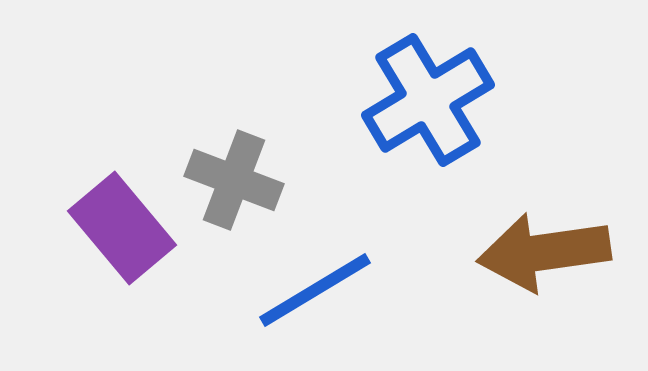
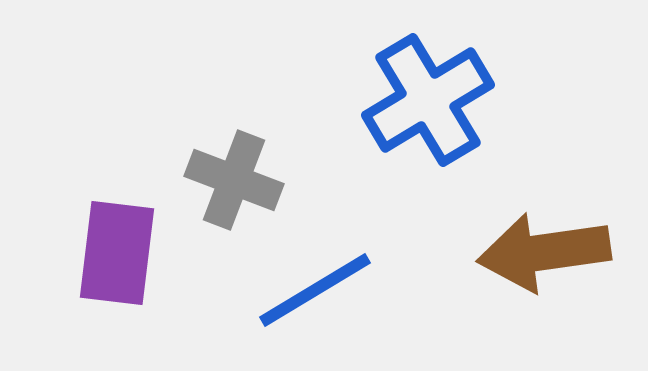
purple rectangle: moved 5 px left, 25 px down; rotated 47 degrees clockwise
